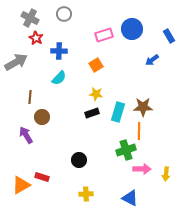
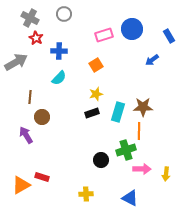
yellow star: rotated 24 degrees counterclockwise
black circle: moved 22 px right
